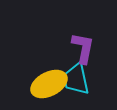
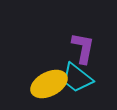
cyan trapezoid: moved 1 px right, 1 px up; rotated 40 degrees counterclockwise
